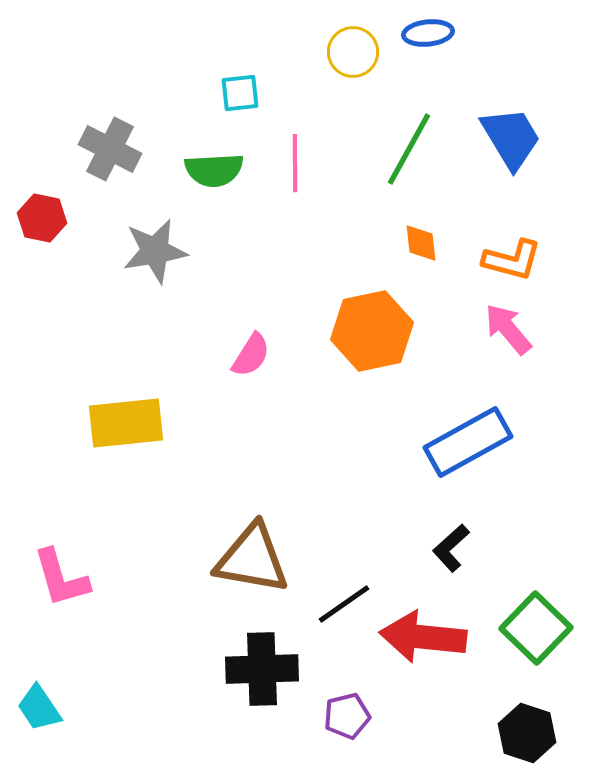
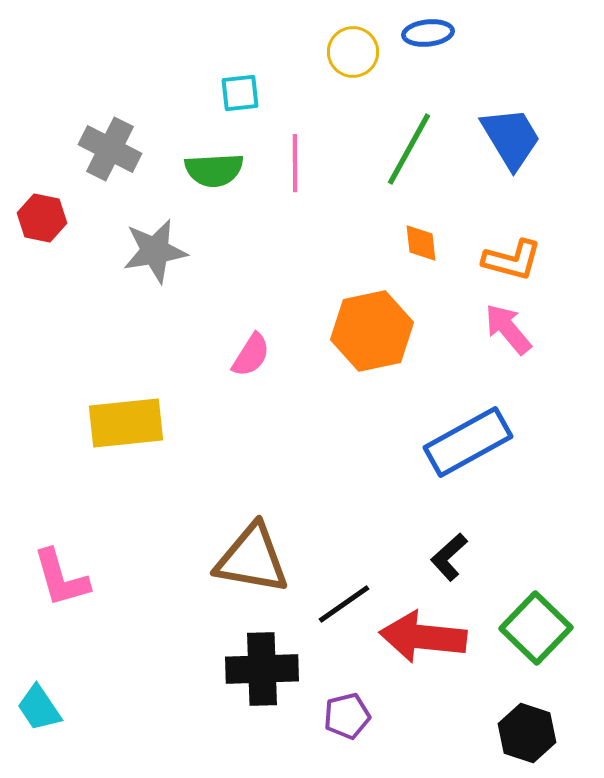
black L-shape: moved 2 px left, 9 px down
